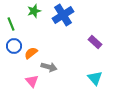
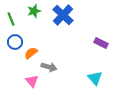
blue cross: rotated 15 degrees counterclockwise
green line: moved 5 px up
purple rectangle: moved 6 px right, 1 px down; rotated 16 degrees counterclockwise
blue circle: moved 1 px right, 4 px up
